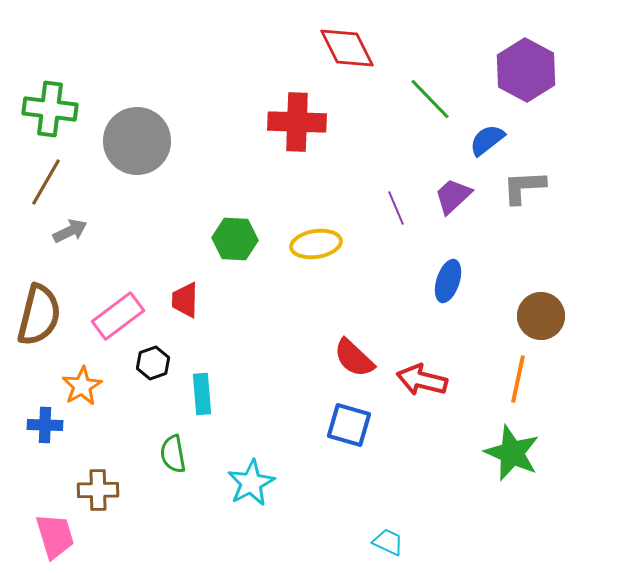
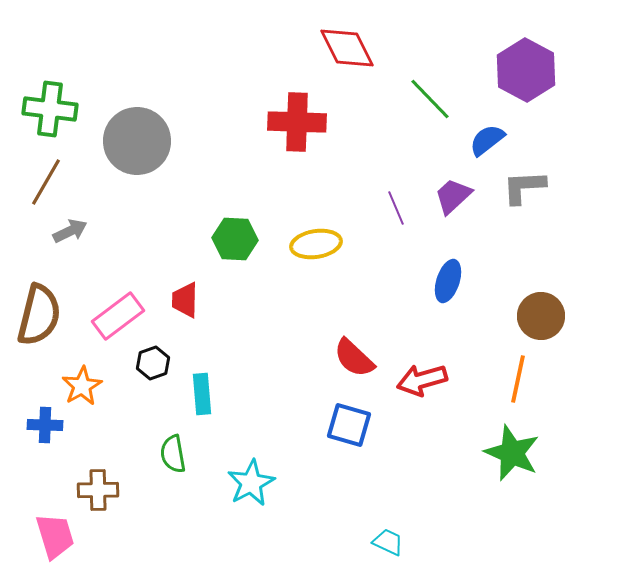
red arrow: rotated 30 degrees counterclockwise
